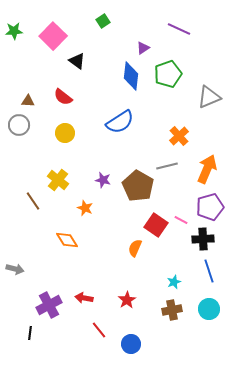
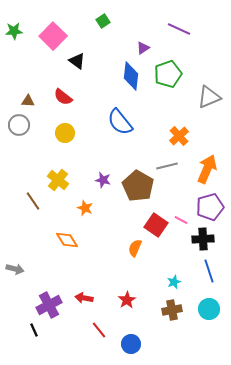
blue semicircle: rotated 84 degrees clockwise
black line: moved 4 px right, 3 px up; rotated 32 degrees counterclockwise
